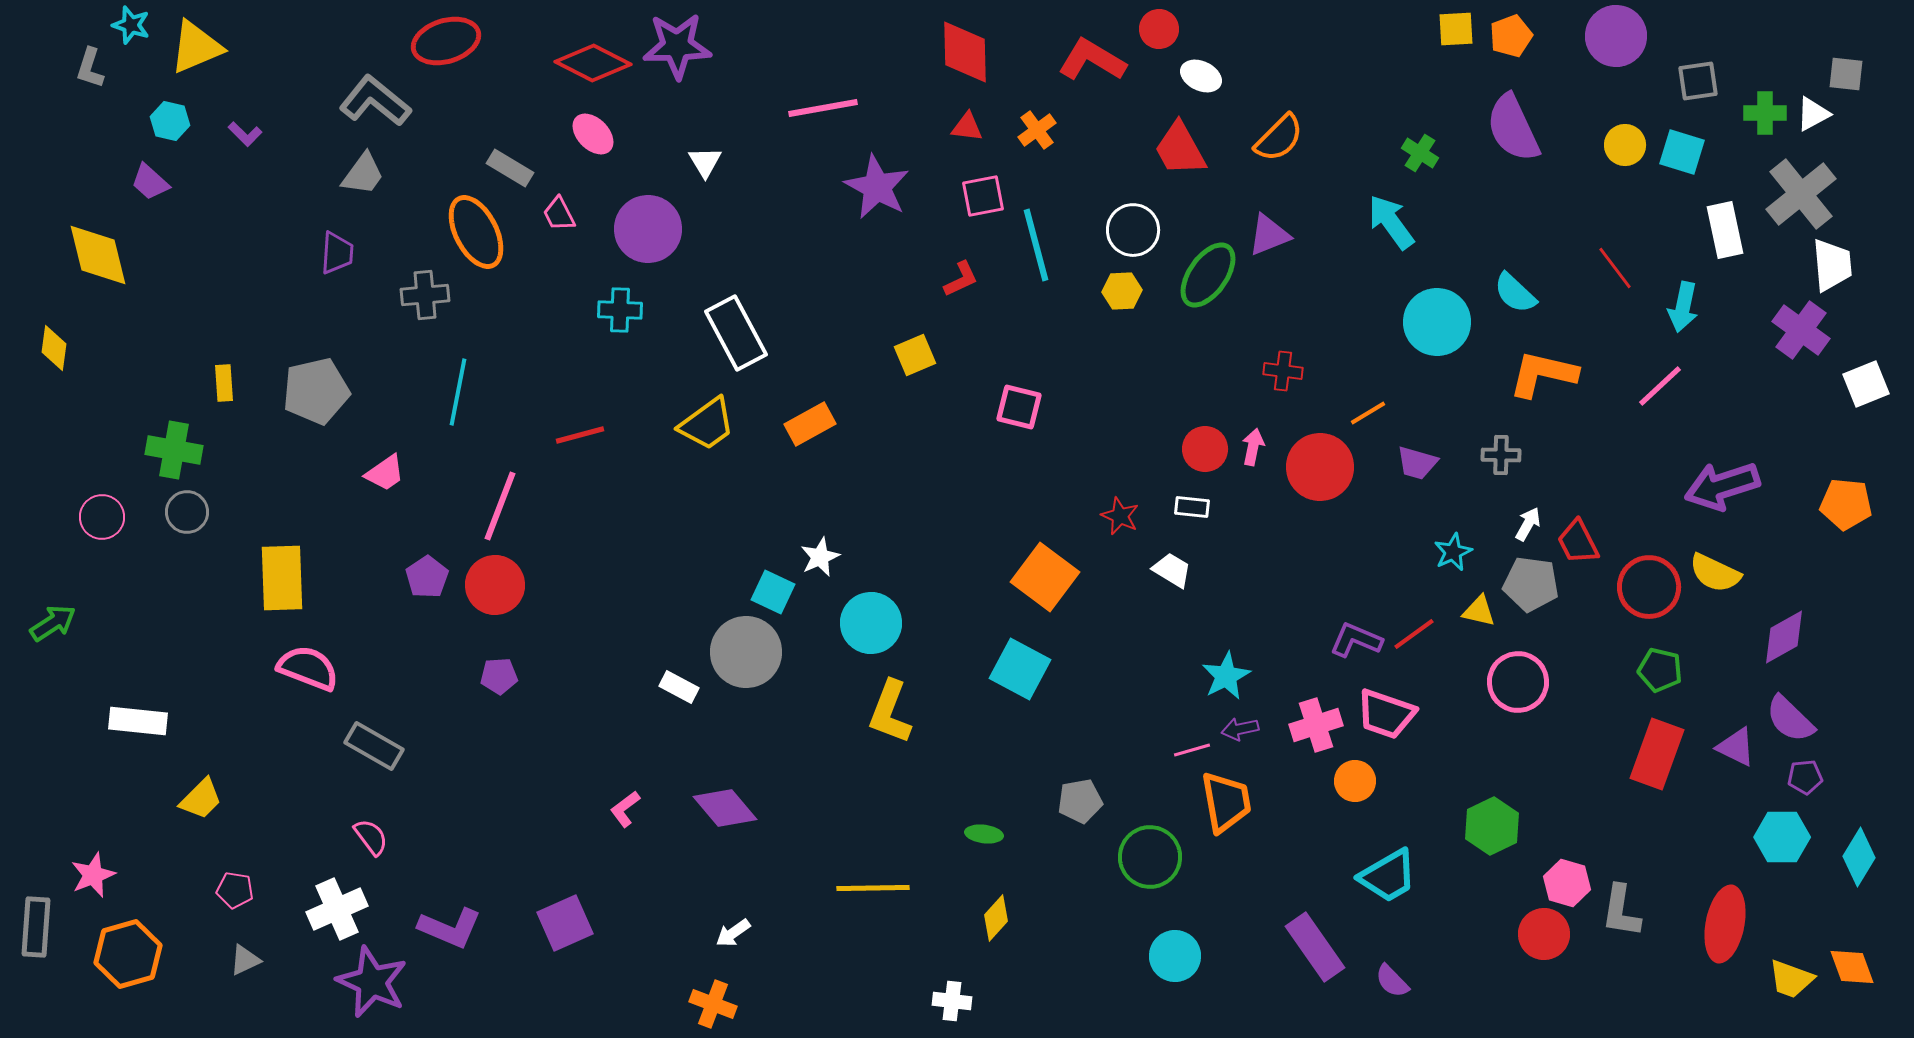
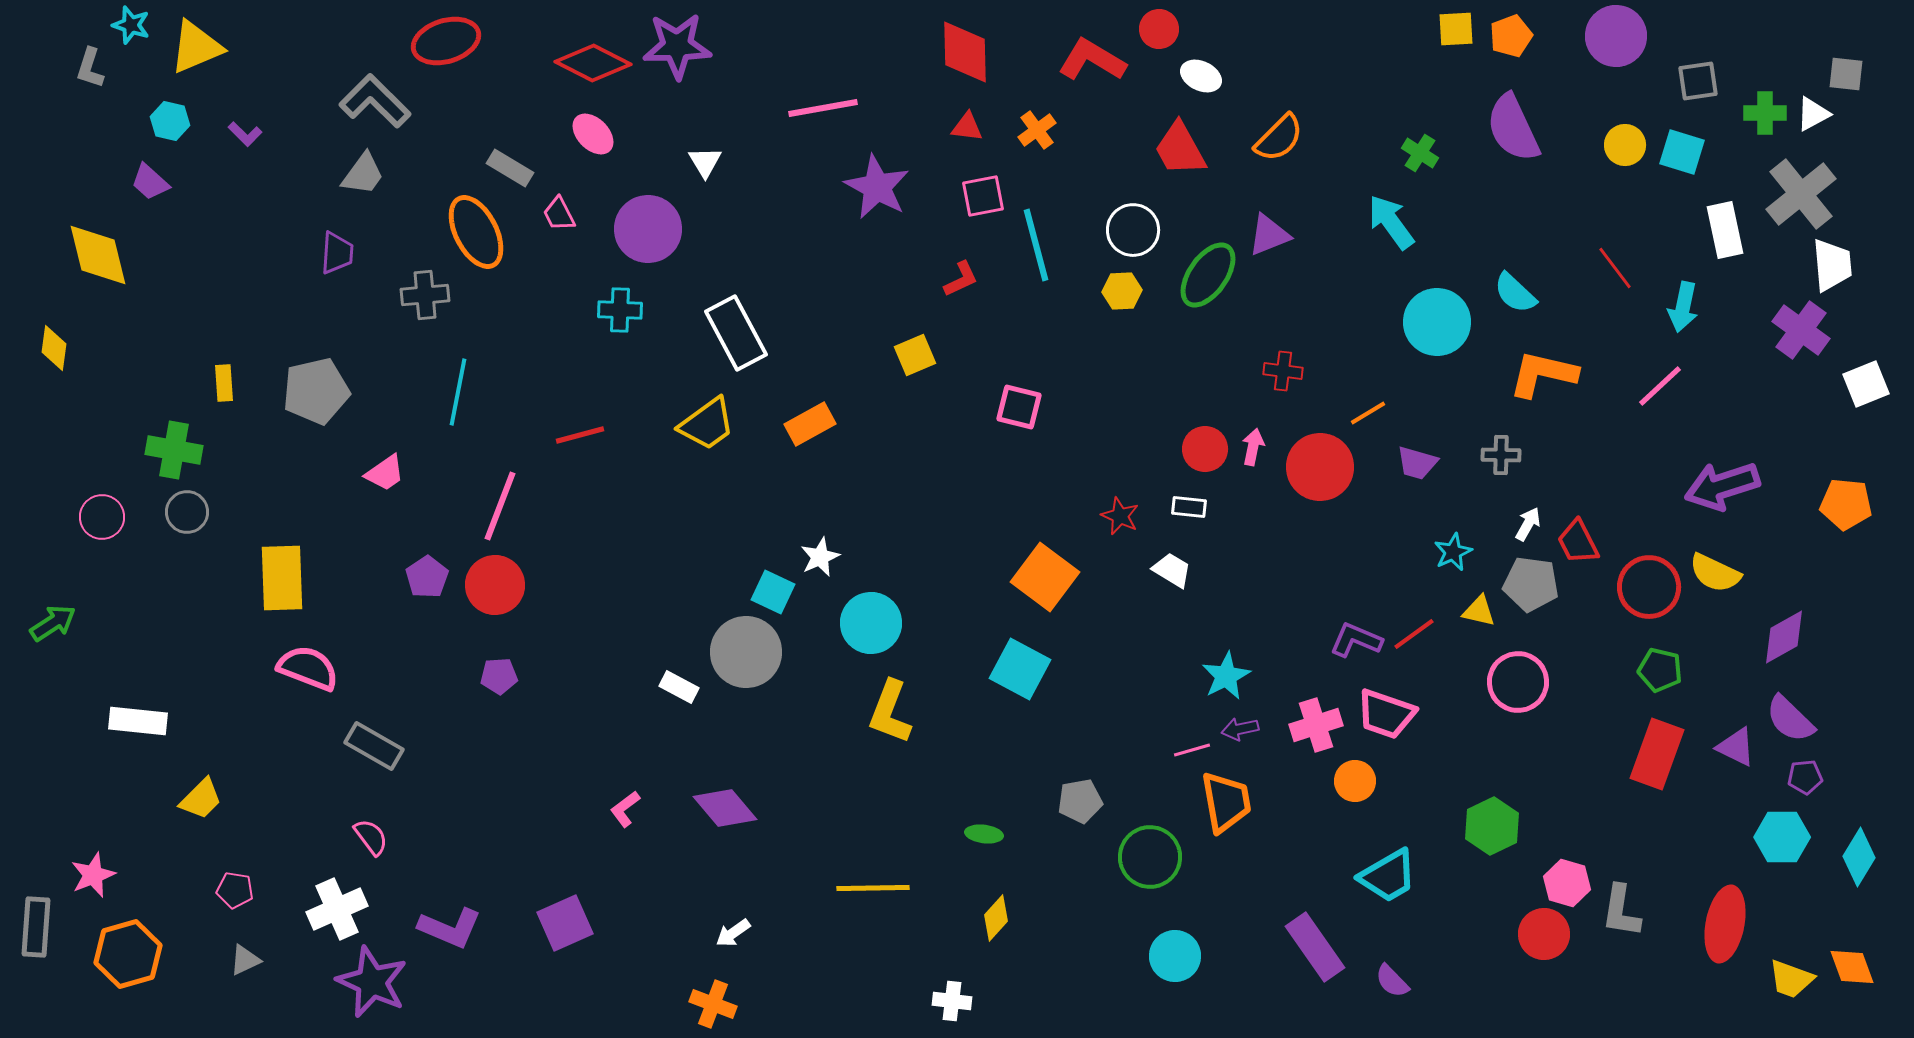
gray L-shape at (375, 101): rotated 6 degrees clockwise
white rectangle at (1192, 507): moved 3 px left
